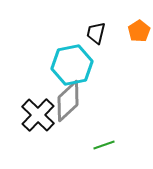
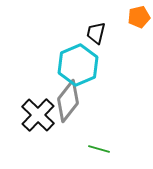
orange pentagon: moved 14 px up; rotated 20 degrees clockwise
cyan hexagon: moved 6 px right; rotated 12 degrees counterclockwise
gray diamond: rotated 9 degrees counterclockwise
green line: moved 5 px left, 4 px down; rotated 35 degrees clockwise
